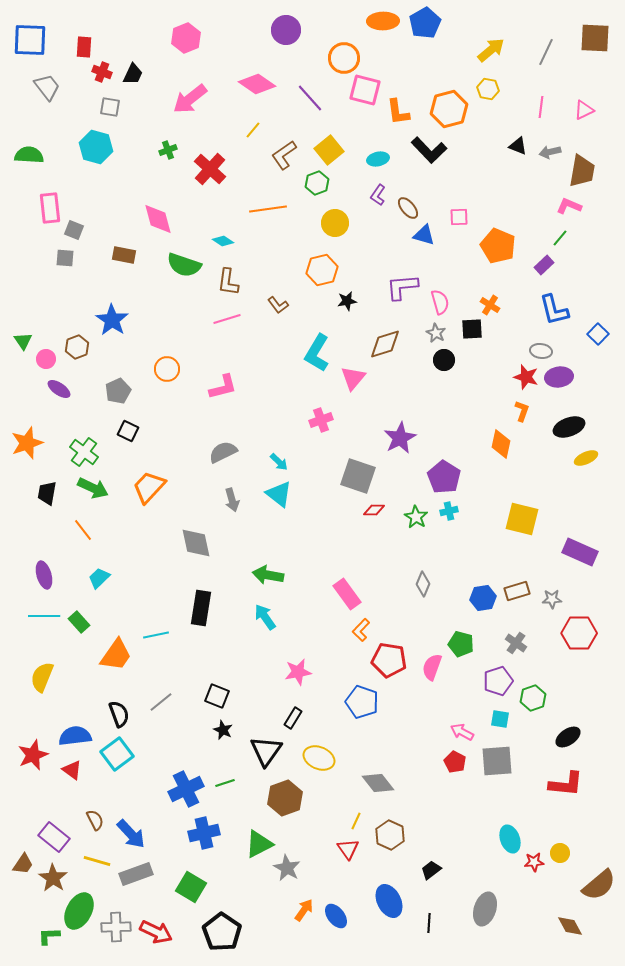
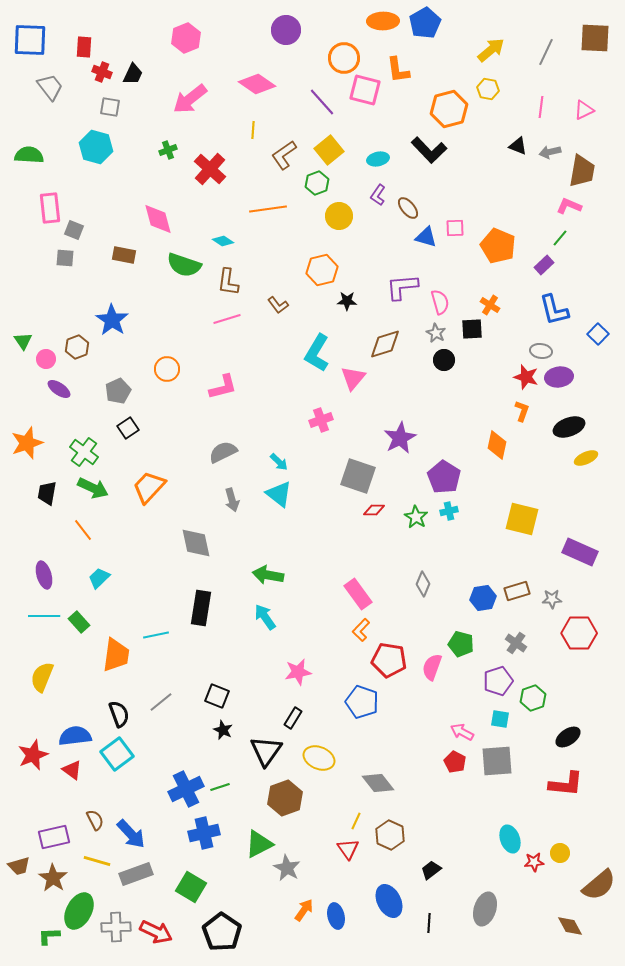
gray trapezoid at (47, 87): moved 3 px right
purple line at (310, 98): moved 12 px right, 4 px down
orange L-shape at (398, 112): moved 42 px up
yellow line at (253, 130): rotated 36 degrees counterclockwise
pink square at (459, 217): moved 4 px left, 11 px down
yellow circle at (335, 223): moved 4 px right, 7 px up
blue triangle at (424, 235): moved 2 px right, 2 px down
black star at (347, 301): rotated 12 degrees clockwise
black square at (128, 431): moved 3 px up; rotated 30 degrees clockwise
orange diamond at (501, 444): moved 4 px left, 1 px down
pink rectangle at (347, 594): moved 11 px right
orange trapezoid at (116, 655): rotated 27 degrees counterclockwise
green line at (225, 783): moved 5 px left, 4 px down
purple rectangle at (54, 837): rotated 52 degrees counterclockwise
brown trapezoid at (23, 864): moved 4 px left, 2 px down; rotated 40 degrees clockwise
blue ellipse at (336, 916): rotated 25 degrees clockwise
